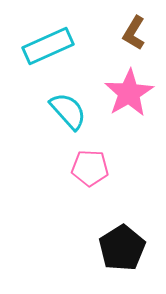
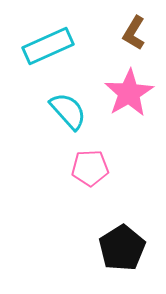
pink pentagon: rotated 6 degrees counterclockwise
